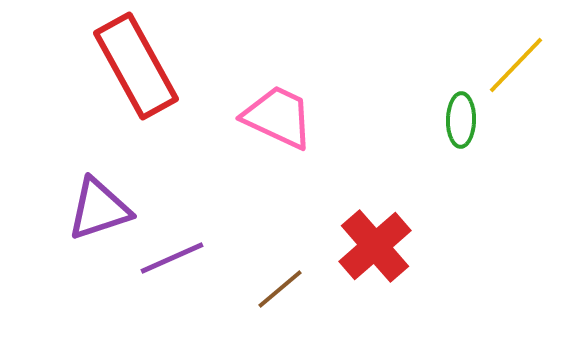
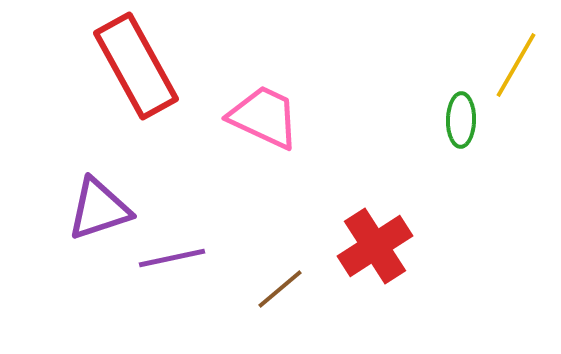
yellow line: rotated 14 degrees counterclockwise
pink trapezoid: moved 14 px left
red cross: rotated 8 degrees clockwise
purple line: rotated 12 degrees clockwise
